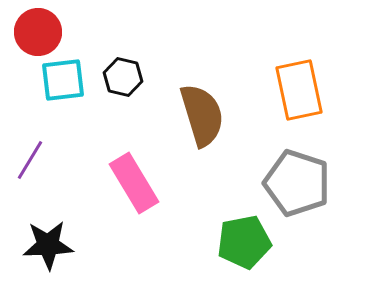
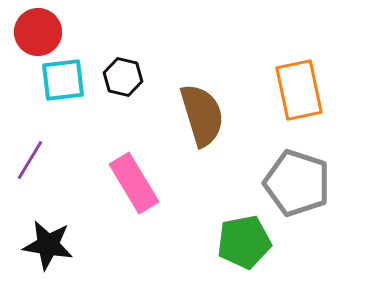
black star: rotated 12 degrees clockwise
